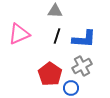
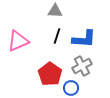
pink triangle: moved 1 px left, 7 px down
